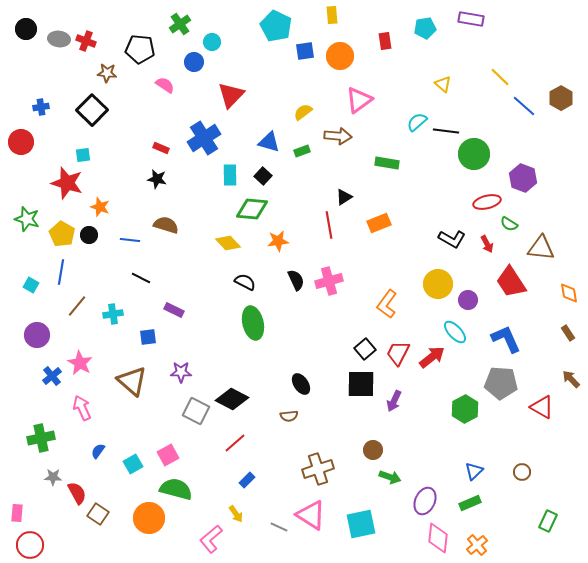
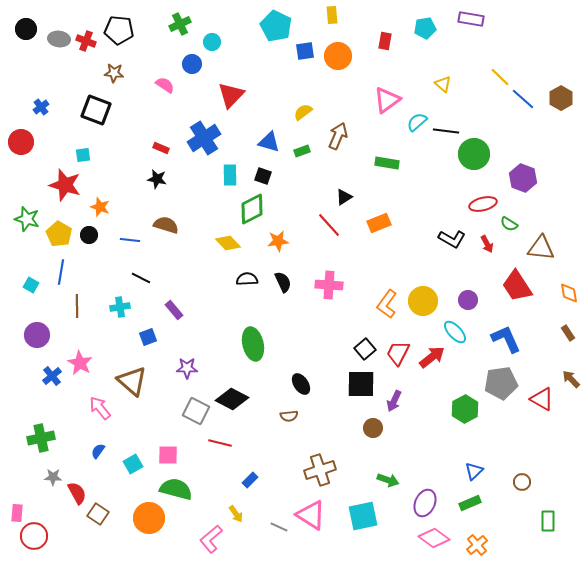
green cross at (180, 24): rotated 10 degrees clockwise
red rectangle at (385, 41): rotated 18 degrees clockwise
black pentagon at (140, 49): moved 21 px left, 19 px up
orange circle at (340, 56): moved 2 px left
blue circle at (194, 62): moved 2 px left, 2 px down
brown star at (107, 73): moved 7 px right
pink triangle at (359, 100): moved 28 px right
blue line at (524, 106): moved 1 px left, 7 px up
blue cross at (41, 107): rotated 28 degrees counterclockwise
black square at (92, 110): moved 4 px right; rotated 24 degrees counterclockwise
brown arrow at (338, 136): rotated 72 degrees counterclockwise
black square at (263, 176): rotated 24 degrees counterclockwise
red star at (67, 183): moved 2 px left, 2 px down
red ellipse at (487, 202): moved 4 px left, 2 px down
green diamond at (252, 209): rotated 32 degrees counterclockwise
red line at (329, 225): rotated 32 degrees counterclockwise
yellow pentagon at (62, 234): moved 3 px left
black semicircle at (296, 280): moved 13 px left, 2 px down
pink cross at (329, 281): moved 4 px down; rotated 20 degrees clockwise
black semicircle at (245, 282): moved 2 px right, 3 px up; rotated 30 degrees counterclockwise
red trapezoid at (511, 282): moved 6 px right, 4 px down
yellow circle at (438, 284): moved 15 px left, 17 px down
brown line at (77, 306): rotated 40 degrees counterclockwise
purple rectangle at (174, 310): rotated 24 degrees clockwise
cyan cross at (113, 314): moved 7 px right, 7 px up
green ellipse at (253, 323): moved 21 px down
blue square at (148, 337): rotated 12 degrees counterclockwise
purple star at (181, 372): moved 6 px right, 4 px up
gray pentagon at (501, 383): rotated 12 degrees counterclockwise
red triangle at (542, 407): moved 8 px up
pink arrow at (82, 408): moved 18 px right; rotated 15 degrees counterclockwise
red line at (235, 443): moved 15 px left; rotated 55 degrees clockwise
brown circle at (373, 450): moved 22 px up
pink square at (168, 455): rotated 30 degrees clockwise
brown cross at (318, 469): moved 2 px right, 1 px down
brown circle at (522, 472): moved 10 px down
green arrow at (390, 477): moved 2 px left, 3 px down
blue rectangle at (247, 480): moved 3 px right
purple ellipse at (425, 501): moved 2 px down
green rectangle at (548, 521): rotated 25 degrees counterclockwise
cyan square at (361, 524): moved 2 px right, 8 px up
pink diamond at (438, 538): moved 4 px left; rotated 60 degrees counterclockwise
red circle at (30, 545): moved 4 px right, 9 px up
